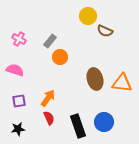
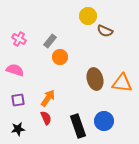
purple square: moved 1 px left, 1 px up
red semicircle: moved 3 px left
blue circle: moved 1 px up
